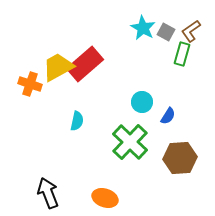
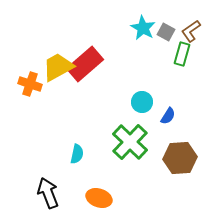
cyan semicircle: moved 33 px down
orange ellipse: moved 6 px left
